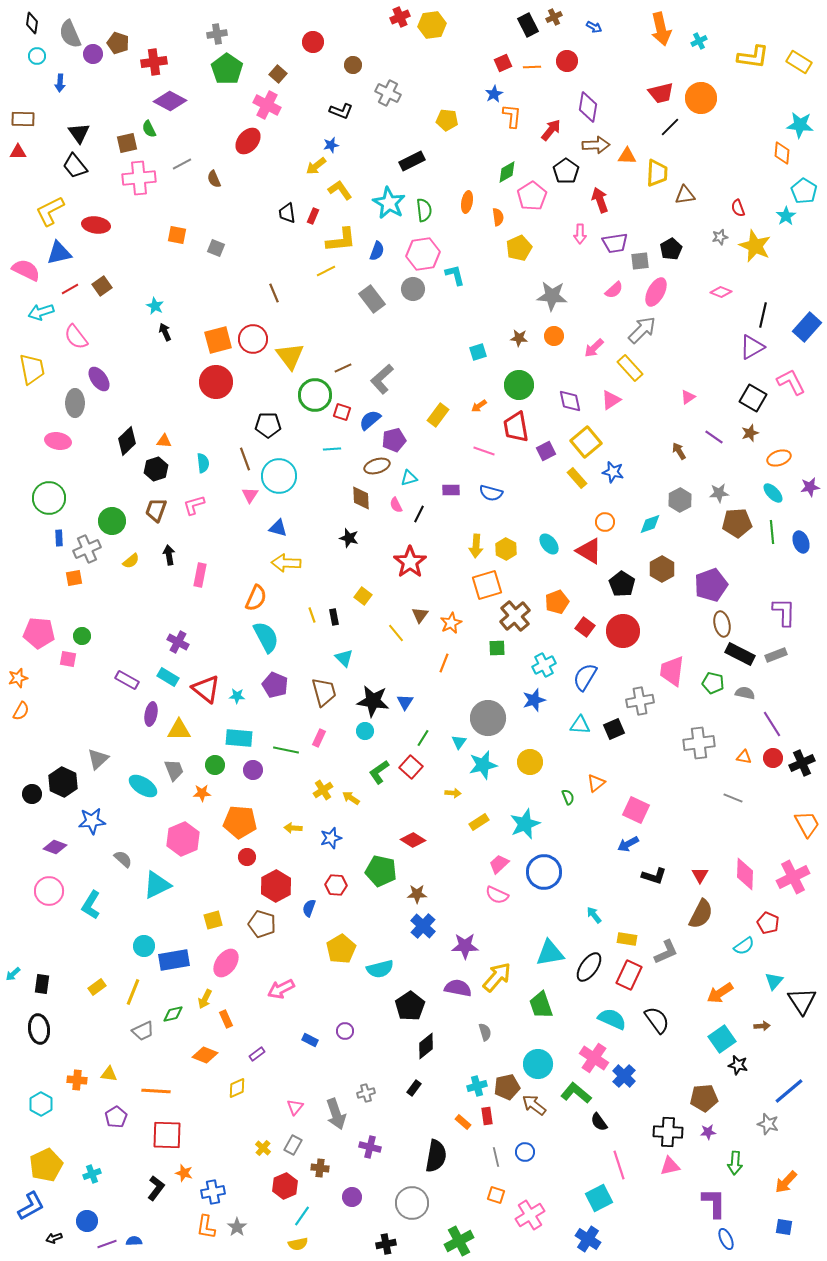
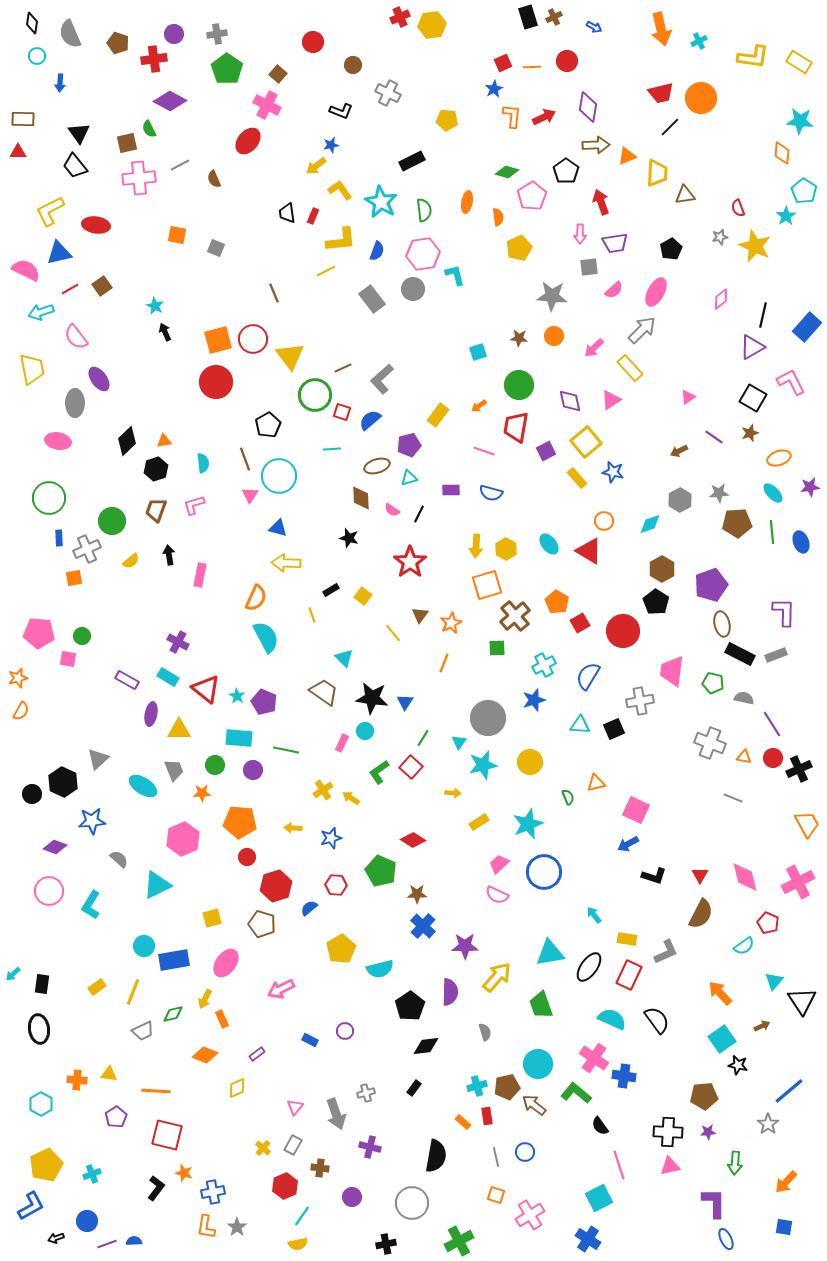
black rectangle at (528, 25): moved 8 px up; rotated 10 degrees clockwise
purple circle at (93, 54): moved 81 px right, 20 px up
red cross at (154, 62): moved 3 px up
blue star at (494, 94): moved 5 px up
cyan star at (800, 125): moved 4 px up
red arrow at (551, 130): moved 7 px left, 13 px up; rotated 25 degrees clockwise
orange triangle at (627, 156): rotated 24 degrees counterclockwise
gray line at (182, 164): moved 2 px left, 1 px down
green diamond at (507, 172): rotated 45 degrees clockwise
red arrow at (600, 200): moved 1 px right, 2 px down
cyan star at (389, 203): moved 8 px left, 1 px up
gray square at (640, 261): moved 51 px left, 6 px down
pink diamond at (721, 292): moved 7 px down; rotated 60 degrees counterclockwise
black pentagon at (268, 425): rotated 30 degrees counterclockwise
red trapezoid at (516, 427): rotated 20 degrees clockwise
purple pentagon at (394, 440): moved 15 px right, 5 px down
orange triangle at (164, 441): rotated 14 degrees counterclockwise
brown arrow at (679, 451): rotated 84 degrees counterclockwise
pink semicircle at (396, 505): moved 4 px left, 5 px down; rotated 28 degrees counterclockwise
orange circle at (605, 522): moved 1 px left, 1 px up
black pentagon at (622, 584): moved 34 px right, 18 px down
orange pentagon at (557, 602): rotated 20 degrees counterclockwise
black rectangle at (334, 617): moved 3 px left, 27 px up; rotated 70 degrees clockwise
red square at (585, 627): moved 5 px left, 4 px up; rotated 24 degrees clockwise
yellow line at (396, 633): moved 3 px left
blue semicircle at (585, 677): moved 3 px right, 1 px up
purple pentagon at (275, 685): moved 11 px left, 17 px down
brown trapezoid at (324, 692): rotated 40 degrees counterclockwise
gray semicircle at (745, 693): moved 1 px left, 5 px down
cyan star at (237, 696): rotated 28 degrees clockwise
black star at (373, 701): moved 1 px left, 3 px up
pink rectangle at (319, 738): moved 23 px right, 5 px down
gray cross at (699, 743): moved 11 px right; rotated 28 degrees clockwise
black cross at (802, 763): moved 3 px left, 6 px down
orange triangle at (596, 783): rotated 24 degrees clockwise
cyan star at (525, 824): moved 3 px right
gray semicircle at (123, 859): moved 4 px left
green pentagon at (381, 871): rotated 12 degrees clockwise
pink diamond at (745, 874): moved 3 px down; rotated 16 degrees counterclockwise
pink cross at (793, 877): moved 5 px right, 5 px down
red hexagon at (276, 886): rotated 12 degrees clockwise
blue semicircle at (309, 908): rotated 30 degrees clockwise
yellow square at (213, 920): moved 1 px left, 2 px up
purple semicircle at (458, 988): moved 8 px left, 4 px down; rotated 80 degrees clockwise
orange arrow at (720, 993): rotated 80 degrees clockwise
orange rectangle at (226, 1019): moved 4 px left
brown arrow at (762, 1026): rotated 21 degrees counterclockwise
black diamond at (426, 1046): rotated 32 degrees clockwise
blue cross at (624, 1076): rotated 35 degrees counterclockwise
brown pentagon at (704, 1098): moved 2 px up
black semicircle at (599, 1122): moved 1 px right, 4 px down
gray star at (768, 1124): rotated 20 degrees clockwise
red square at (167, 1135): rotated 12 degrees clockwise
black arrow at (54, 1238): moved 2 px right
